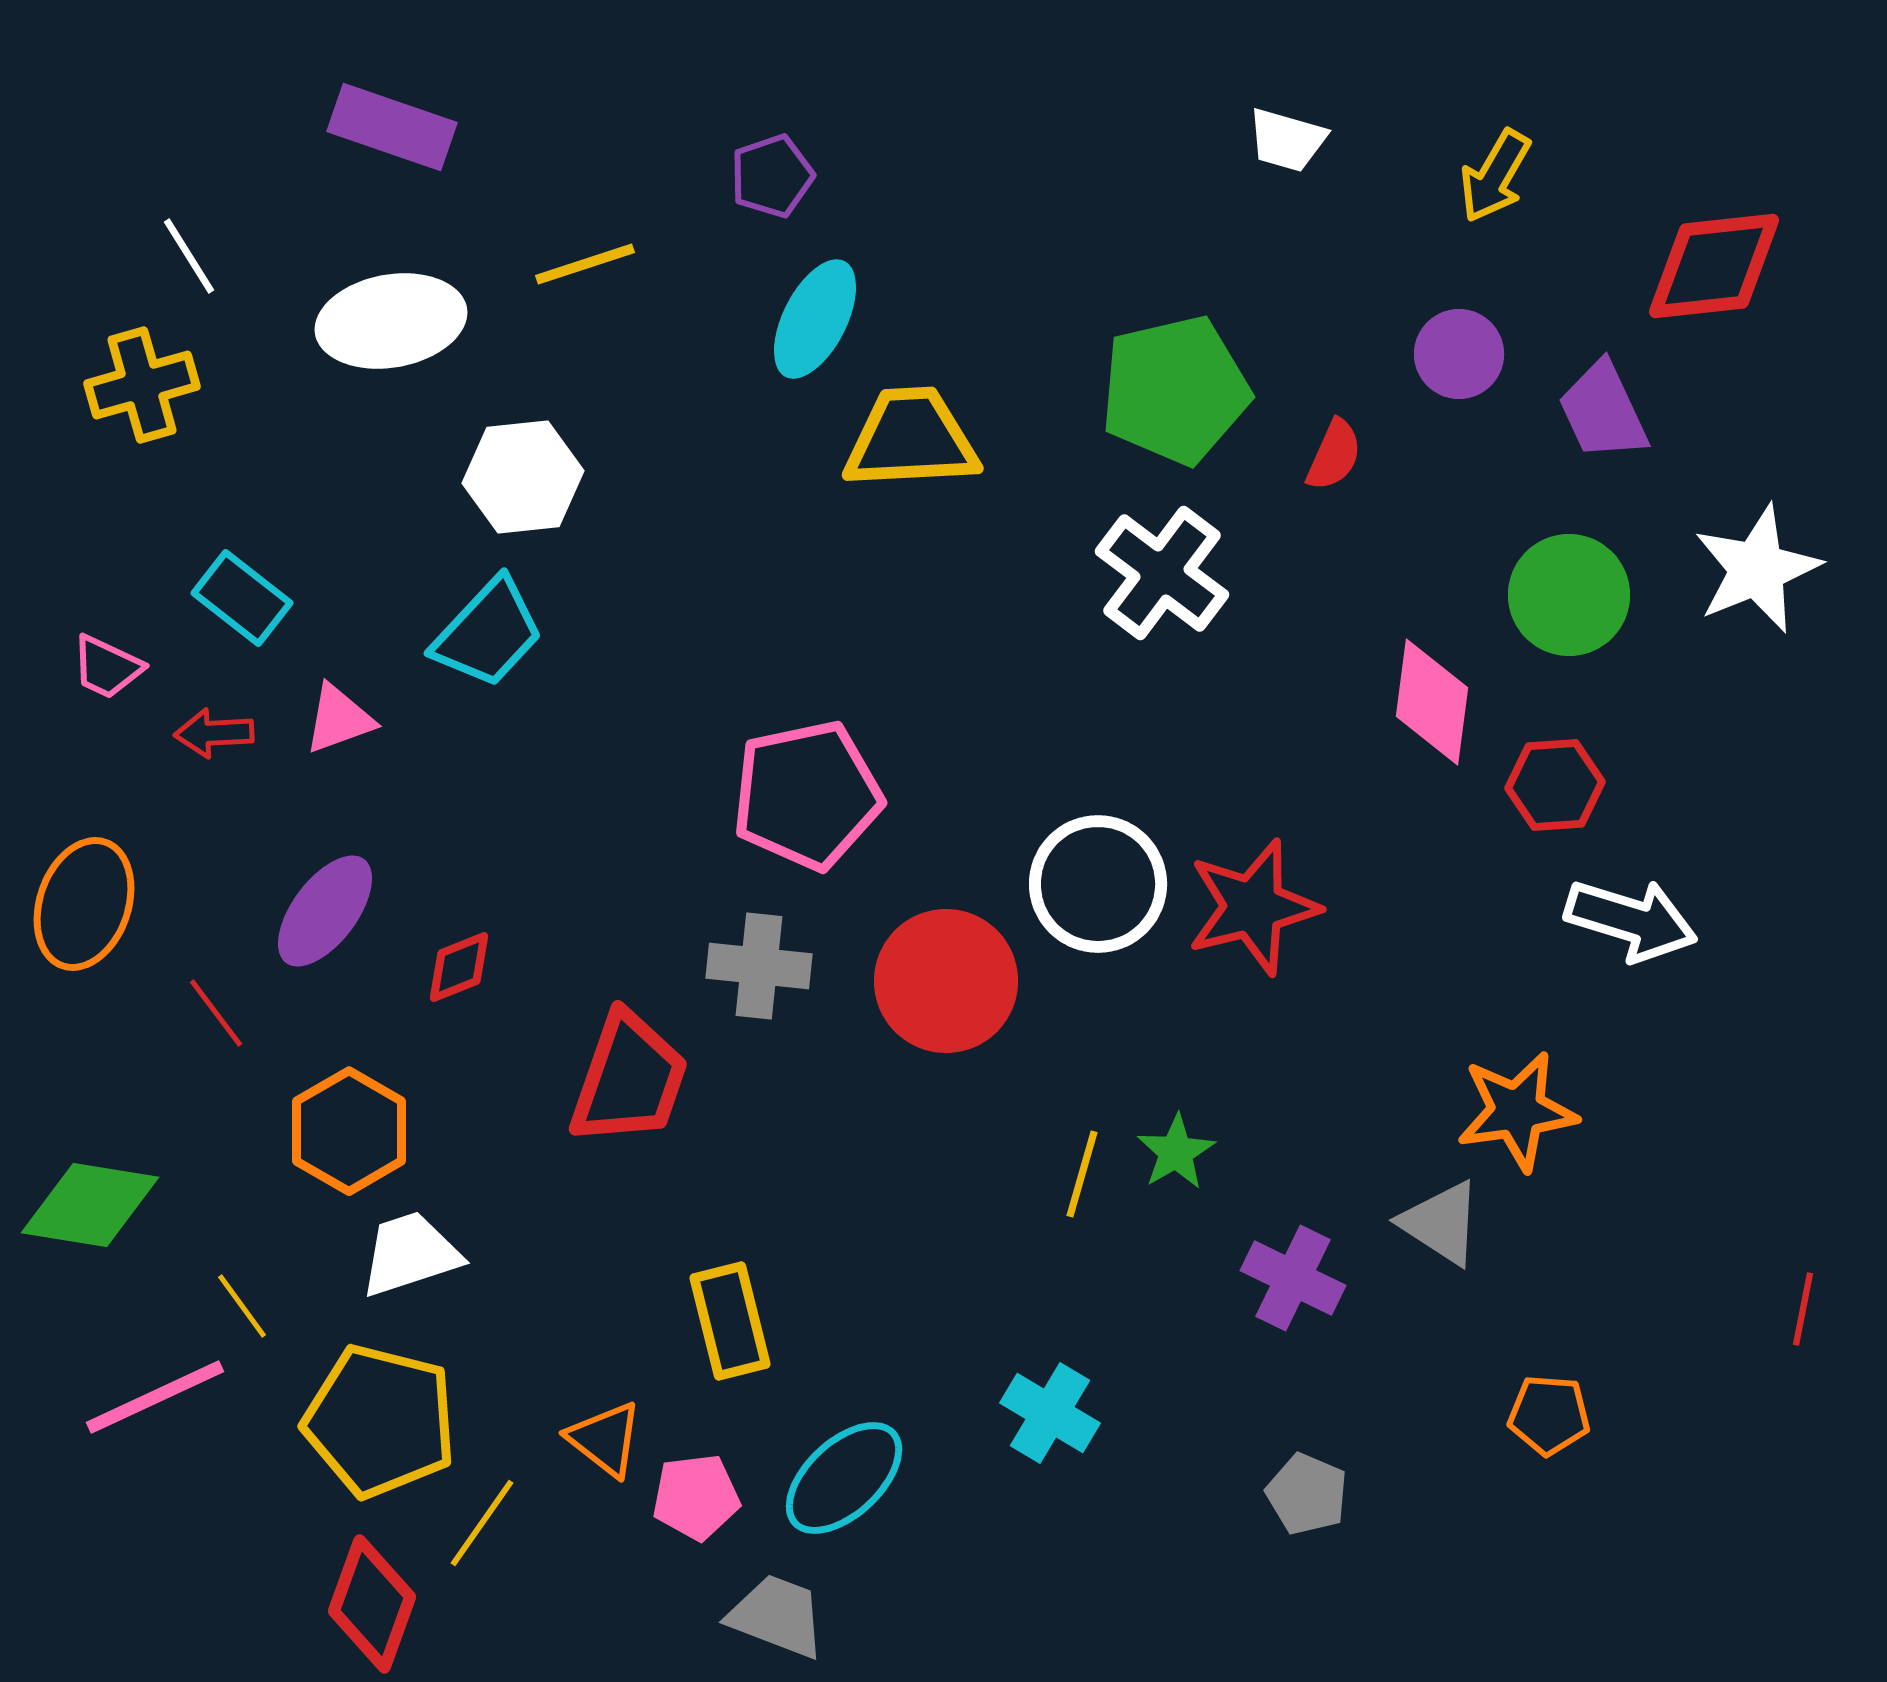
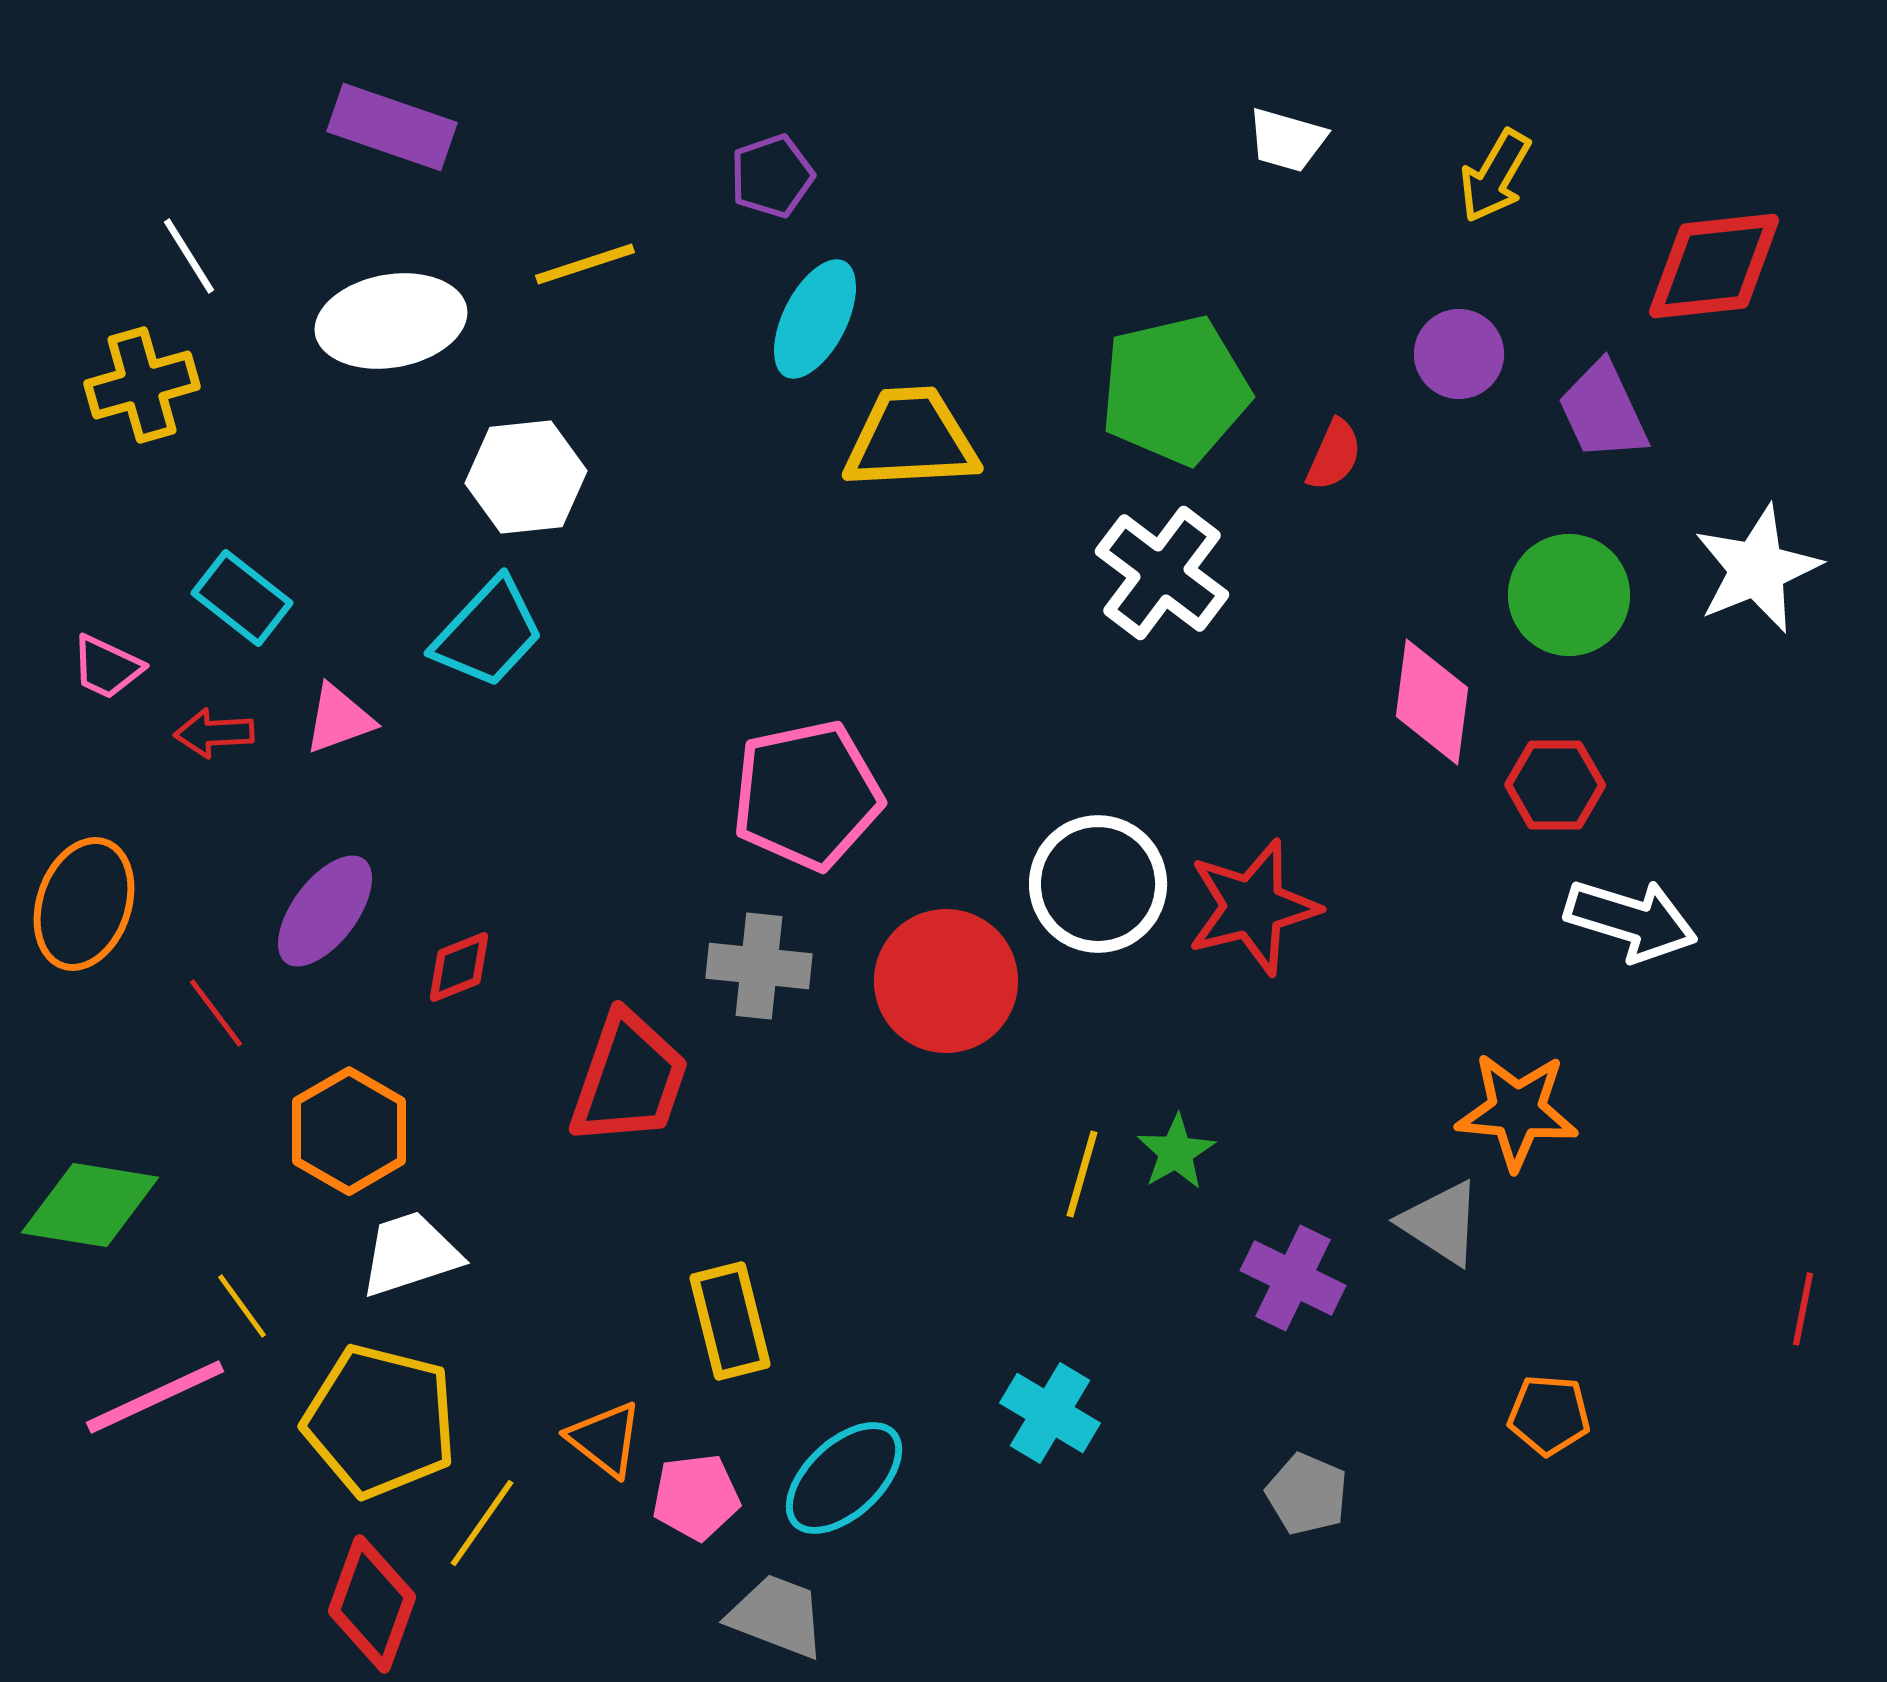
white hexagon at (523, 477): moved 3 px right
red hexagon at (1555, 785): rotated 4 degrees clockwise
orange star at (1517, 1111): rotated 13 degrees clockwise
